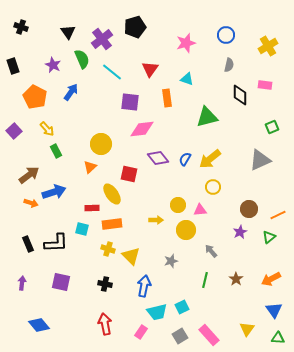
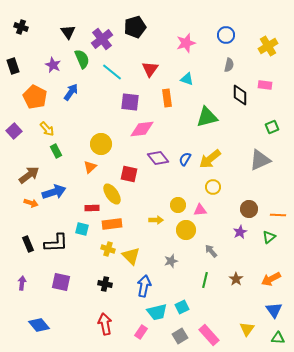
orange line at (278, 215): rotated 28 degrees clockwise
